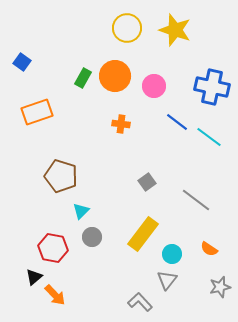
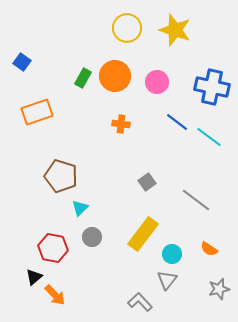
pink circle: moved 3 px right, 4 px up
cyan triangle: moved 1 px left, 3 px up
gray star: moved 1 px left, 2 px down
